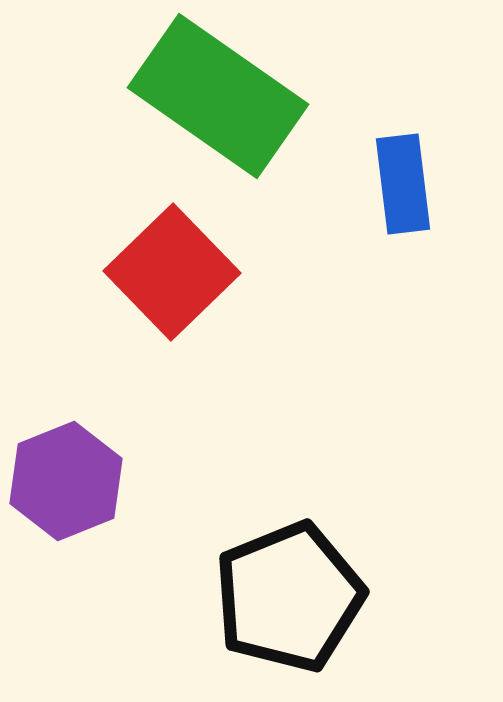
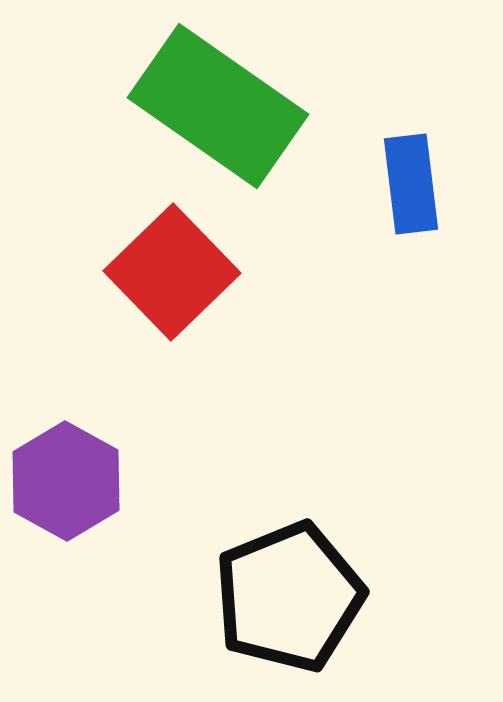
green rectangle: moved 10 px down
blue rectangle: moved 8 px right
purple hexagon: rotated 9 degrees counterclockwise
